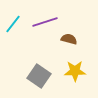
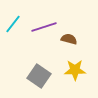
purple line: moved 1 px left, 5 px down
yellow star: moved 1 px up
